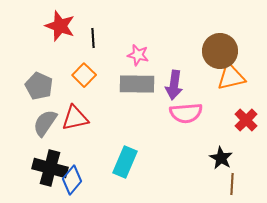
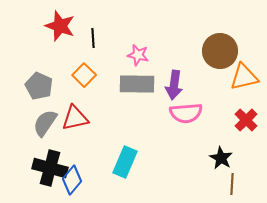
orange triangle: moved 13 px right
